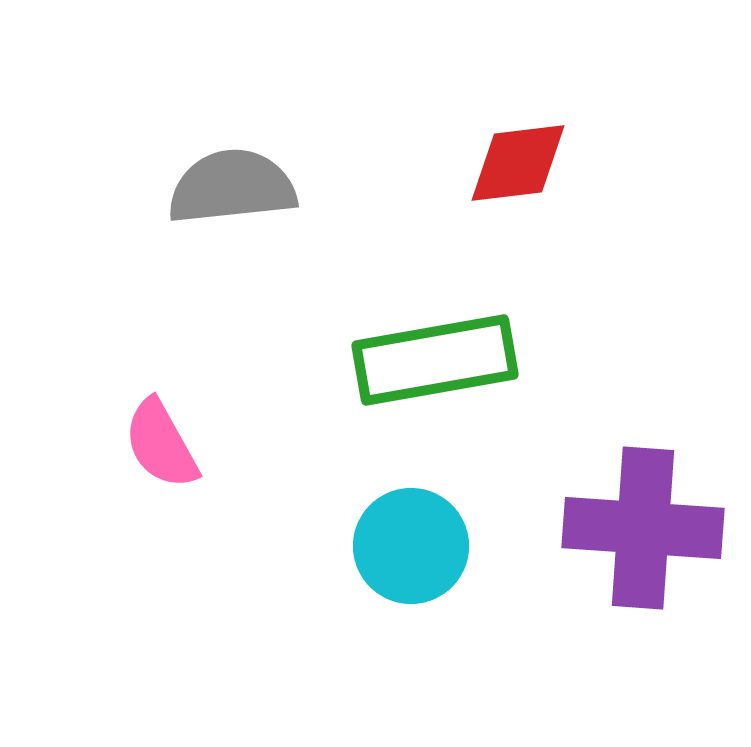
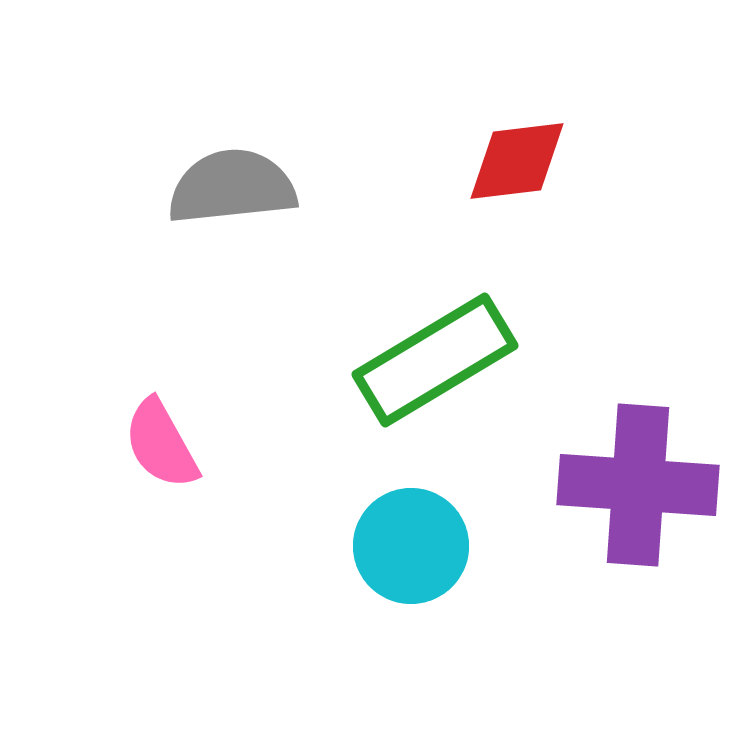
red diamond: moved 1 px left, 2 px up
green rectangle: rotated 21 degrees counterclockwise
purple cross: moved 5 px left, 43 px up
